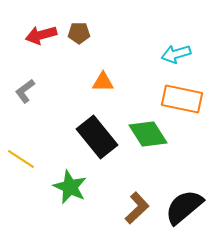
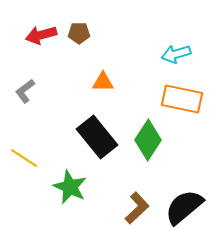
green diamond: moved 6 px down; rotated 66 degrees clockwise
yellow line: moved 3 px right, 1 px up
